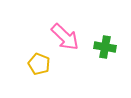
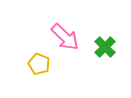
green cross: rotated 35 degrees clockwise
